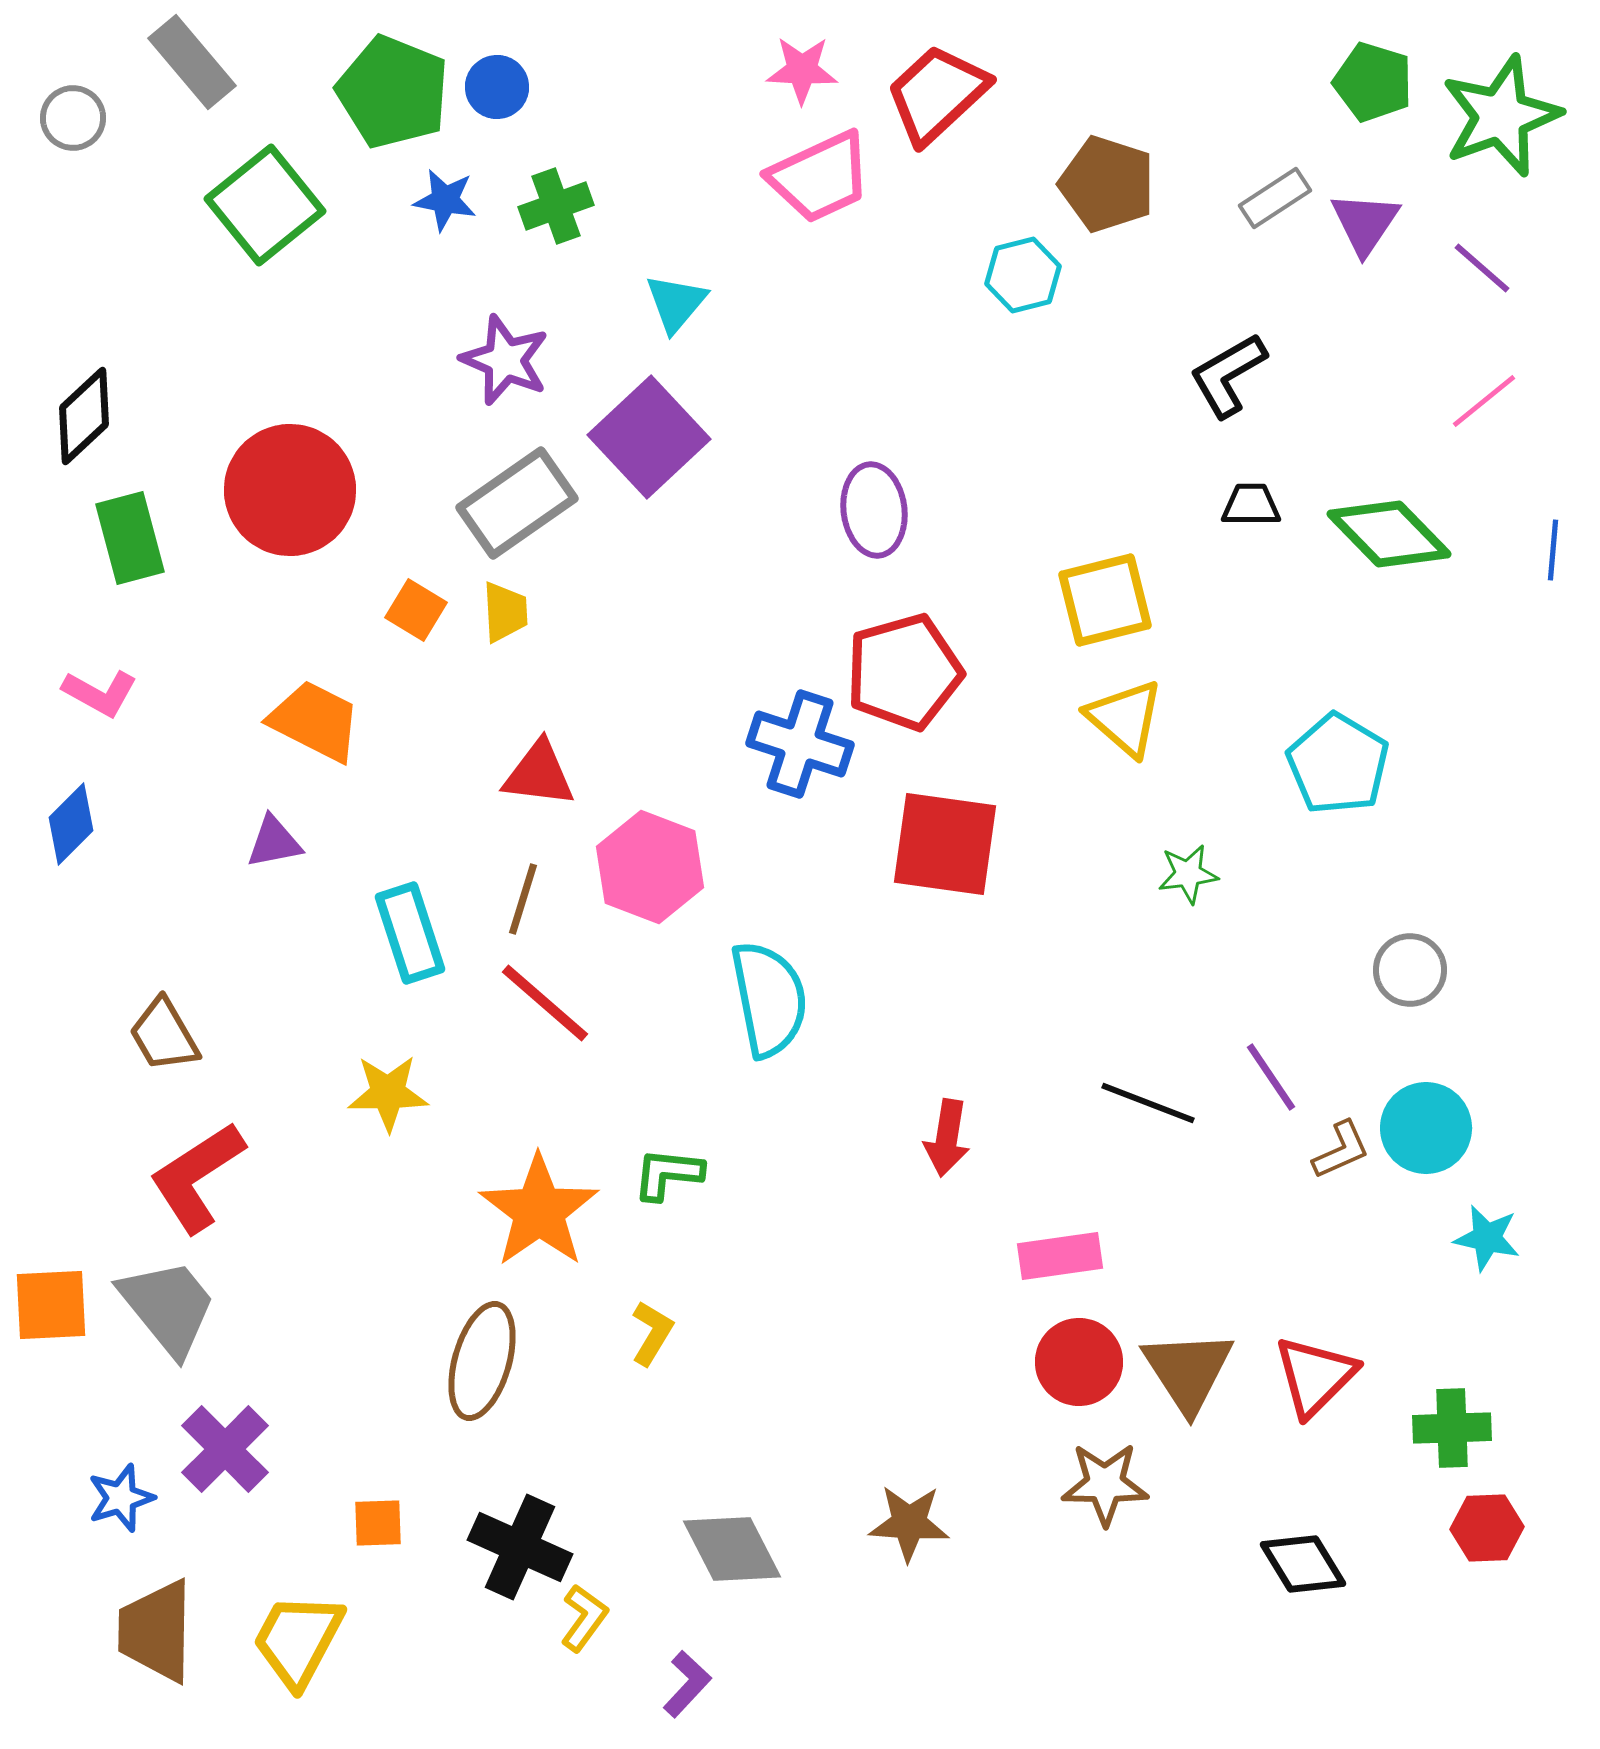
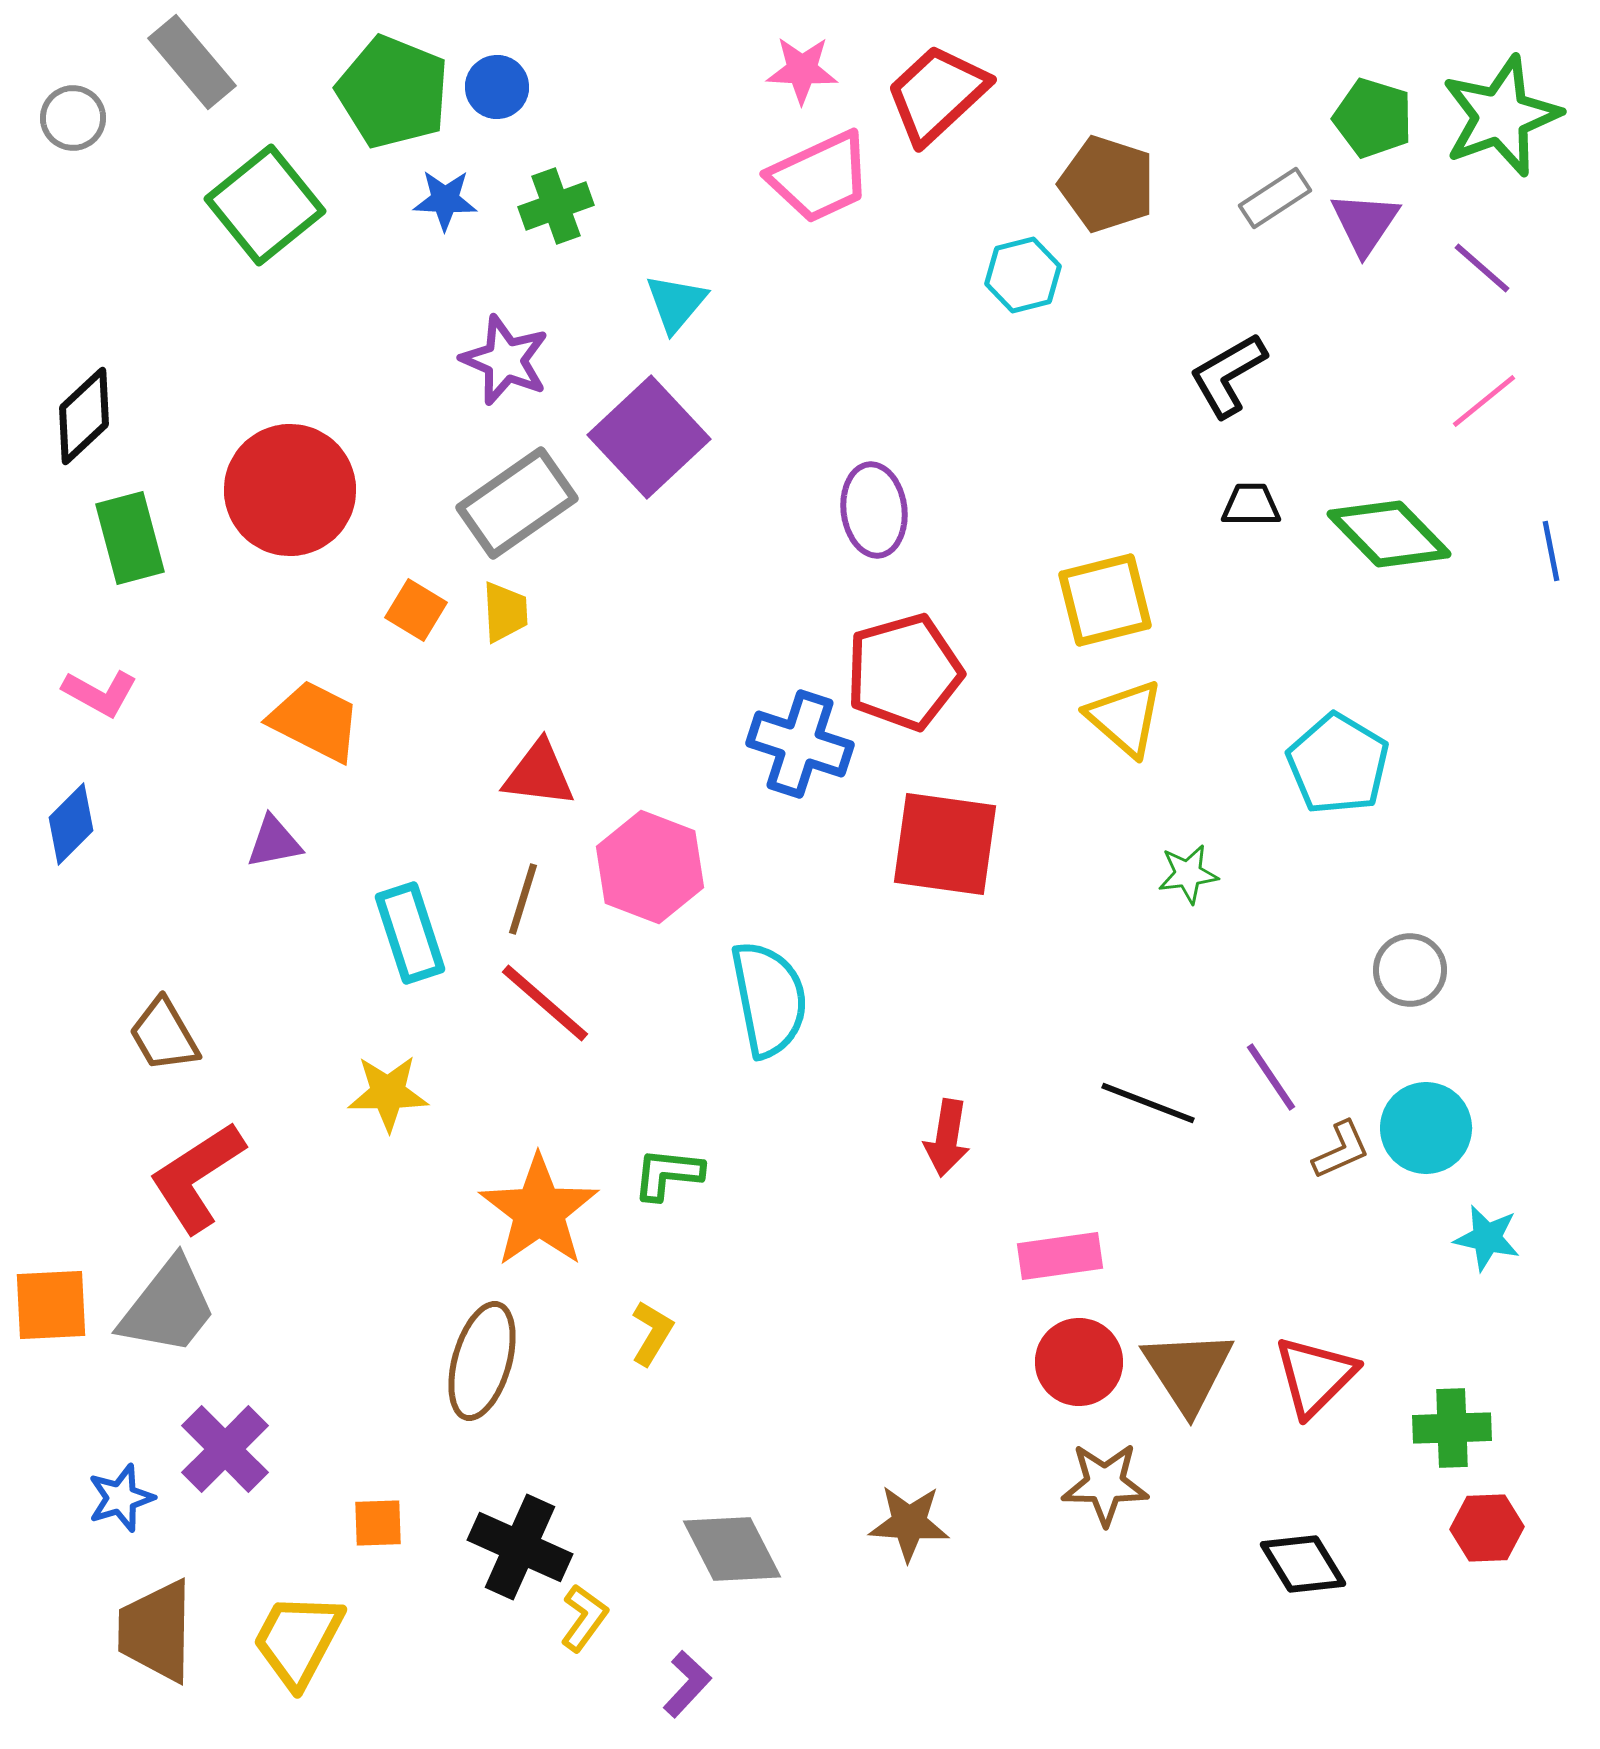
green pentagon at (1373, 82): moved 36 px down
blue star at (445, 200): rotated 8 degrees counterclockwise
blue line at (1553, 550): moved 2 px left, 1 px down; rotated 16 degrees counterclockwise
gray trapezoid at (168, 1307): rotated 77 degrees clockwise
